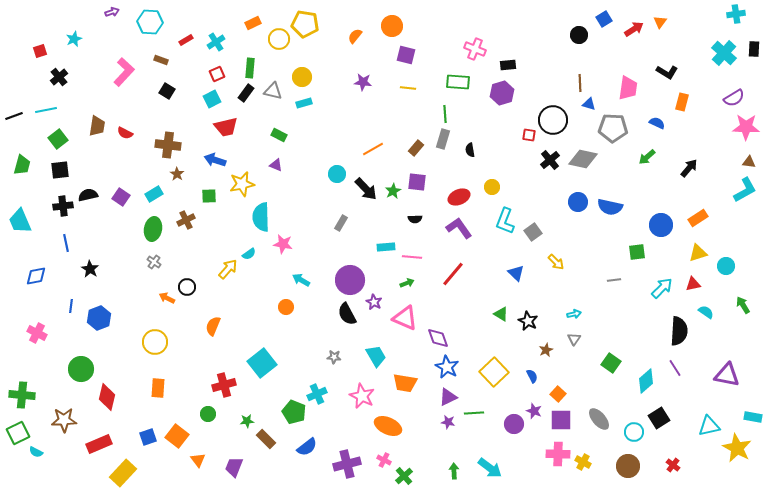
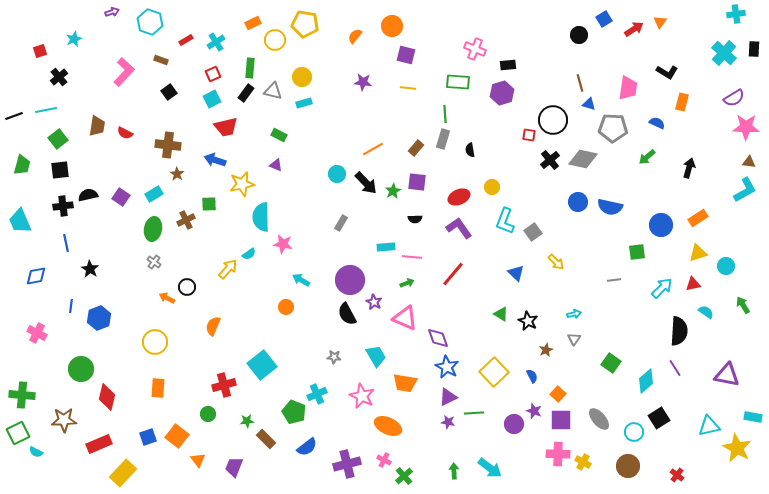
cyan hexagon at (150, 22): rotated 15 degrees clockwise
yellow circle at (279, 39): moved 4 px left, 1 px down
red square at (217, 74): moved 4 px left
brown line at (580, 83): rotated 12 degrees counterclockwise
black square at (167, 91): moved 2 px right, 1 px down; rotated 21 degrees clockwise
black arrow at (689, 168): rotated 24 degrees counterclockwise
black arrow at (366, 189): moved 6 px up
green square at (209, 196): moved 8 px down
cyan square at (262, 363): moved 2 px down
red cross at (673, 465): moved 4 px right, 10 px down
